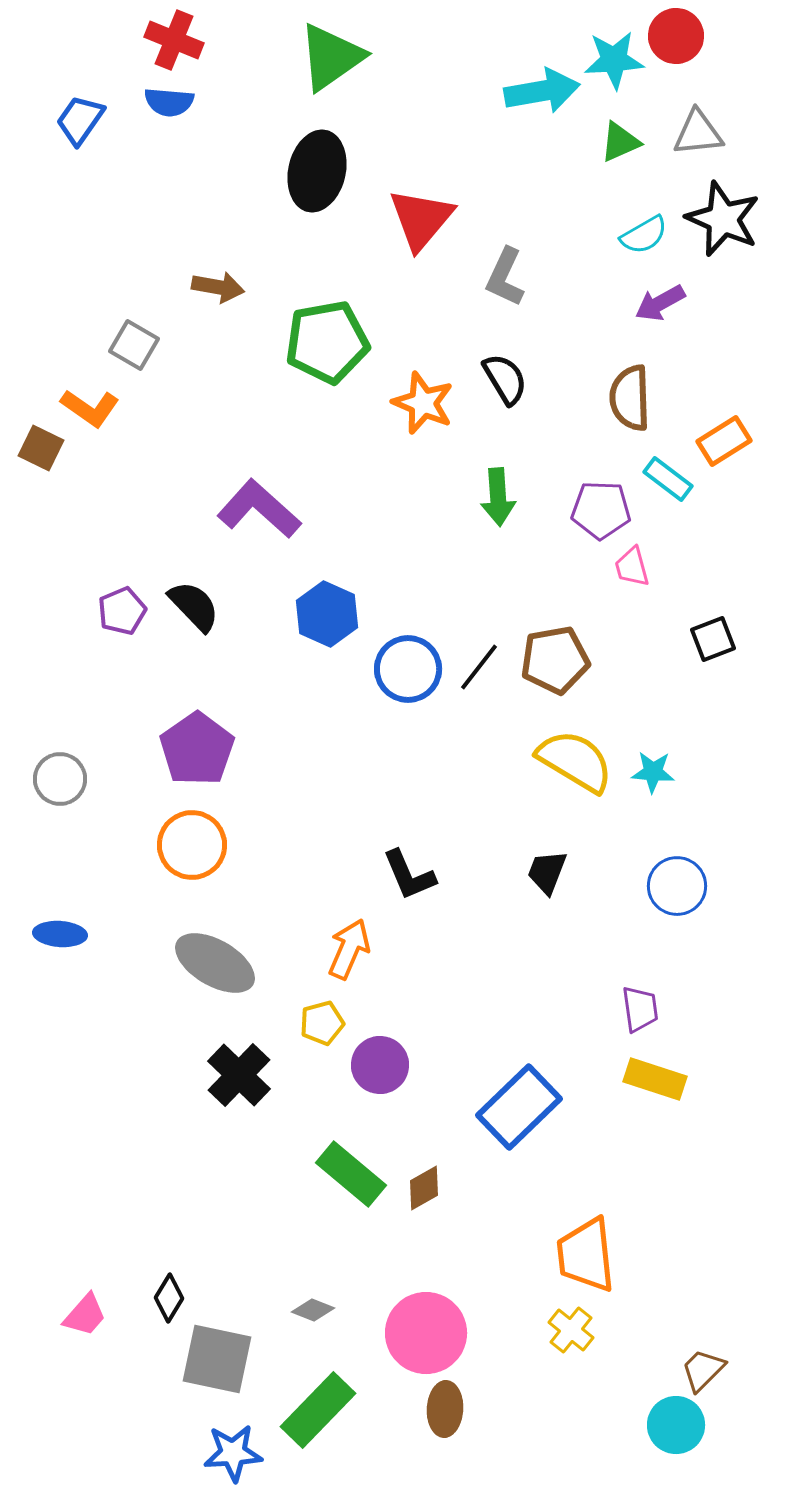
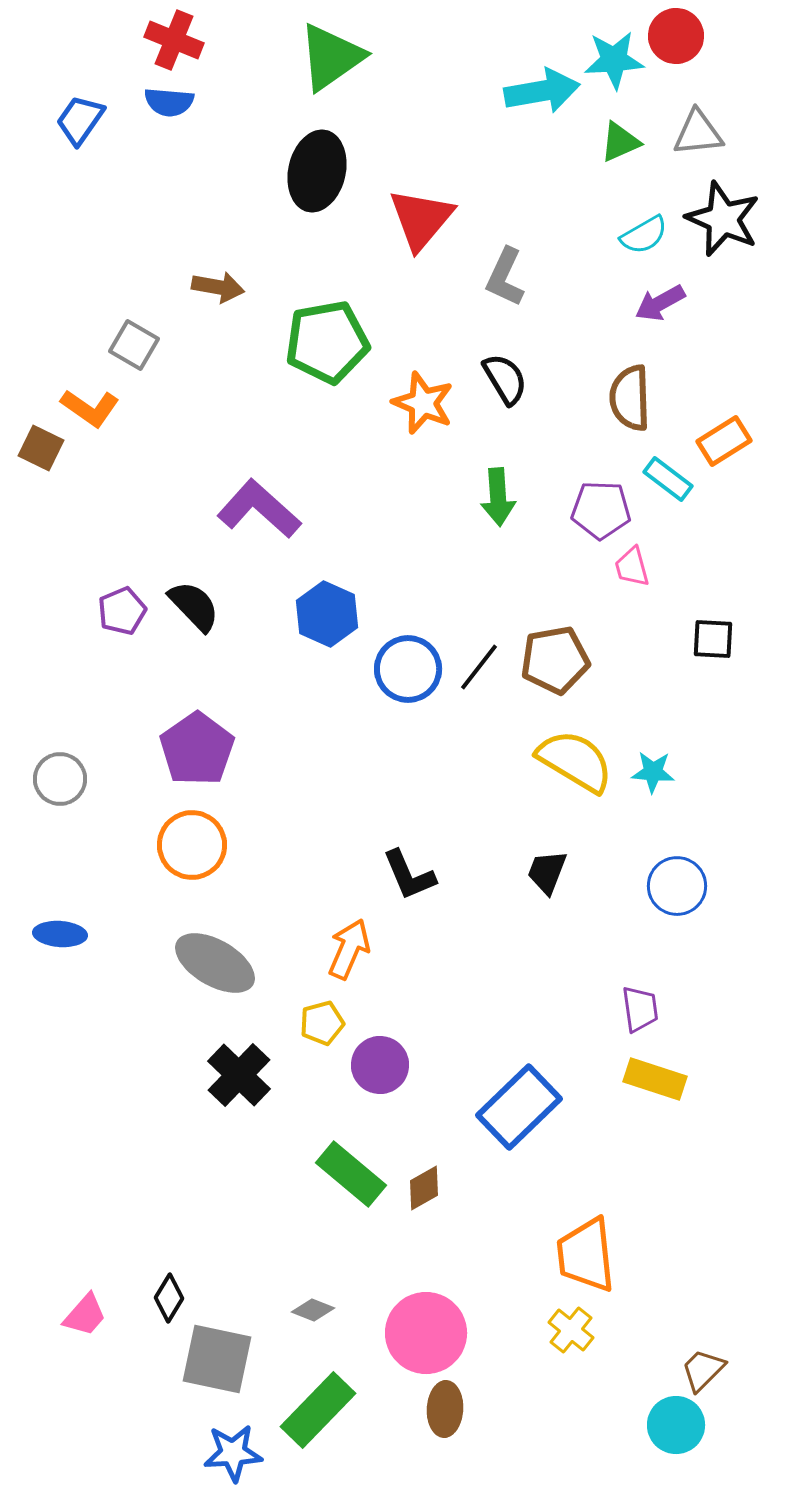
black square at (713, 639): rotated 24 degrees clockwise
